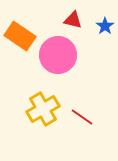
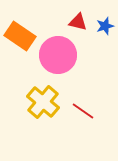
red triangle: moved 5 px right, 2 px down
blue star: rotated 18 degrees clockwise
yellow cross: moved 7 px up; rotated 20 degrees counterclockwise
red line: moved 1 px right, 6 px up
